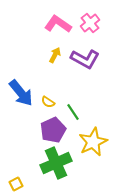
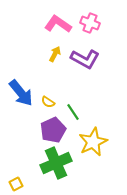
pink cross: rotated 30 degrees counterclockwise
yellow arrow: moved 1 px up
